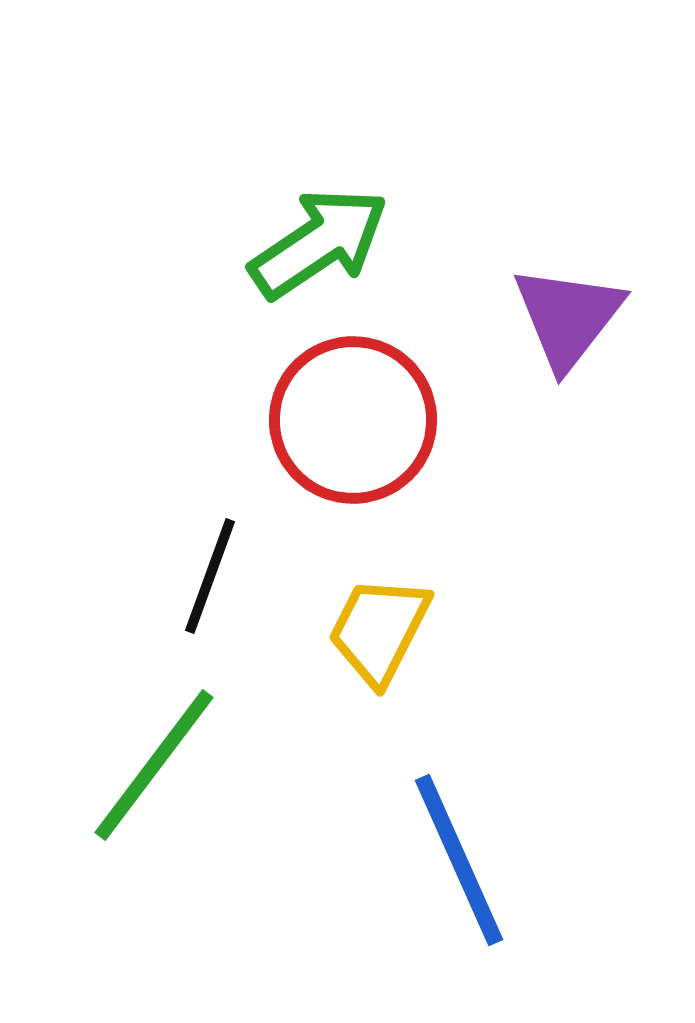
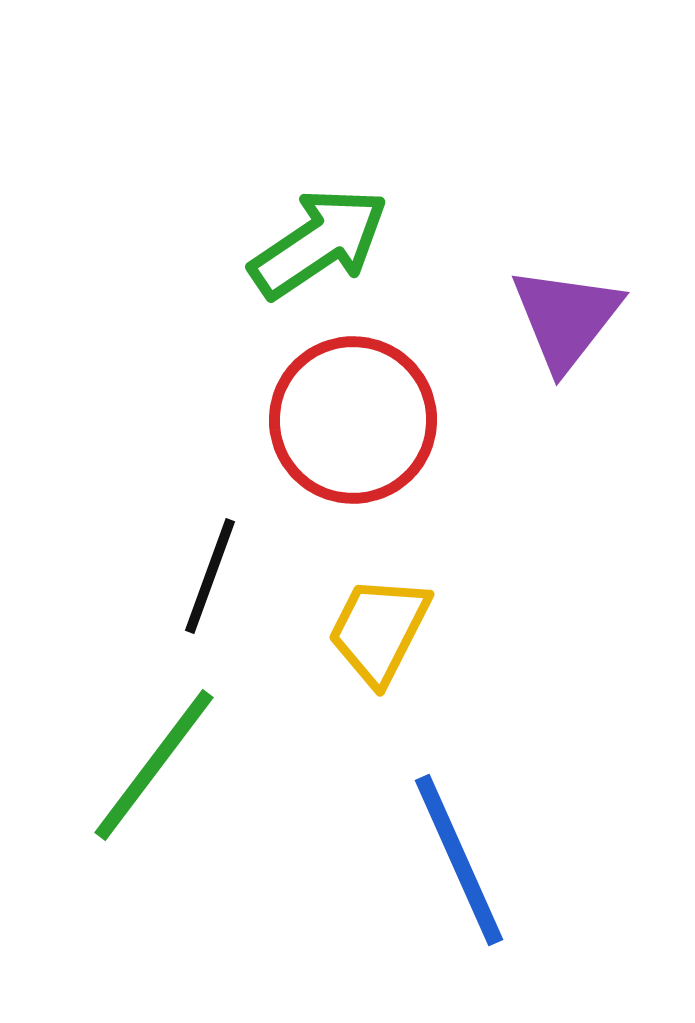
purple triangle: moved 2 px left, 1 px down
